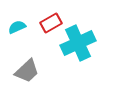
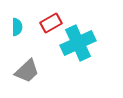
cyan semicircle: rotated 114 degrees clockwise
